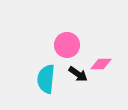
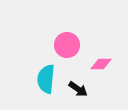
black arrow: moved 15 px down
